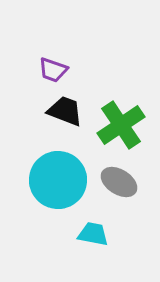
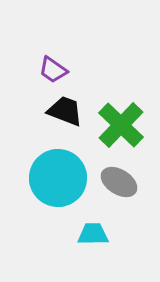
purple trapezoid: rotated 16 degrees clockwise
green cross: rotated 12 degrees counterclockwise
cyan circle: moved 2 px up
cyan trapezoid: rotated 12 degrees counterclockwise
